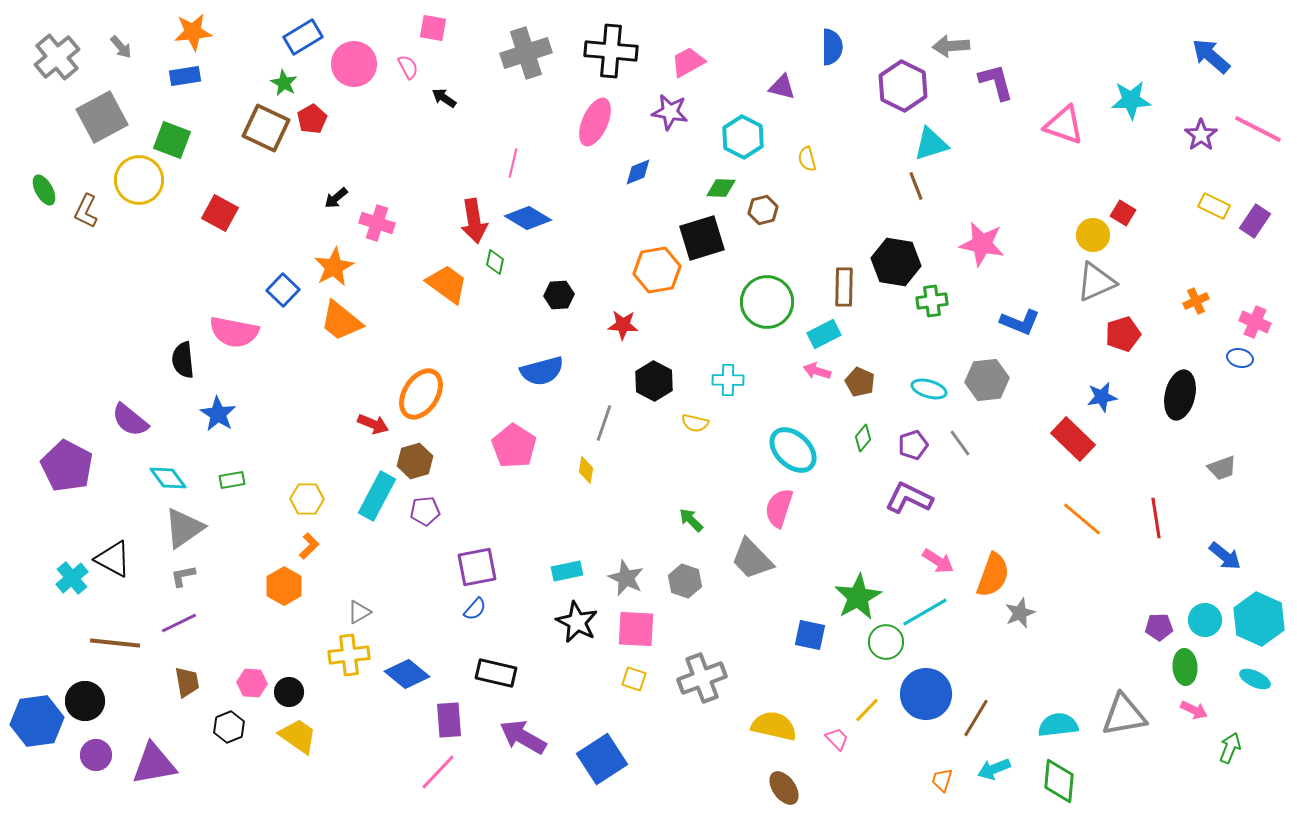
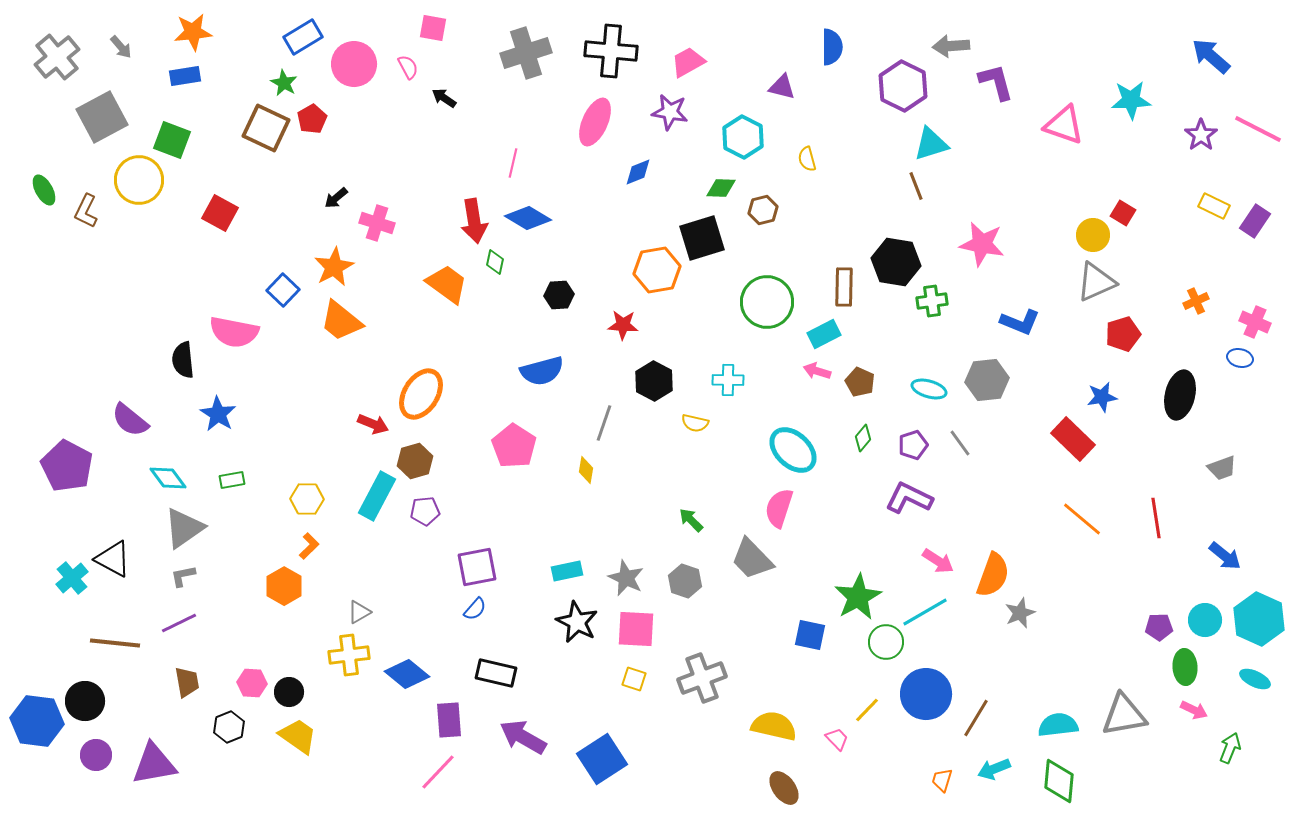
blue hexagon at (37, 721): rotated 15 degrees clockwise
